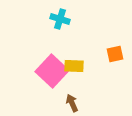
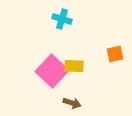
cyan cross: moved 2 px right
brown arrow: rotated 132 degrees clockwise
